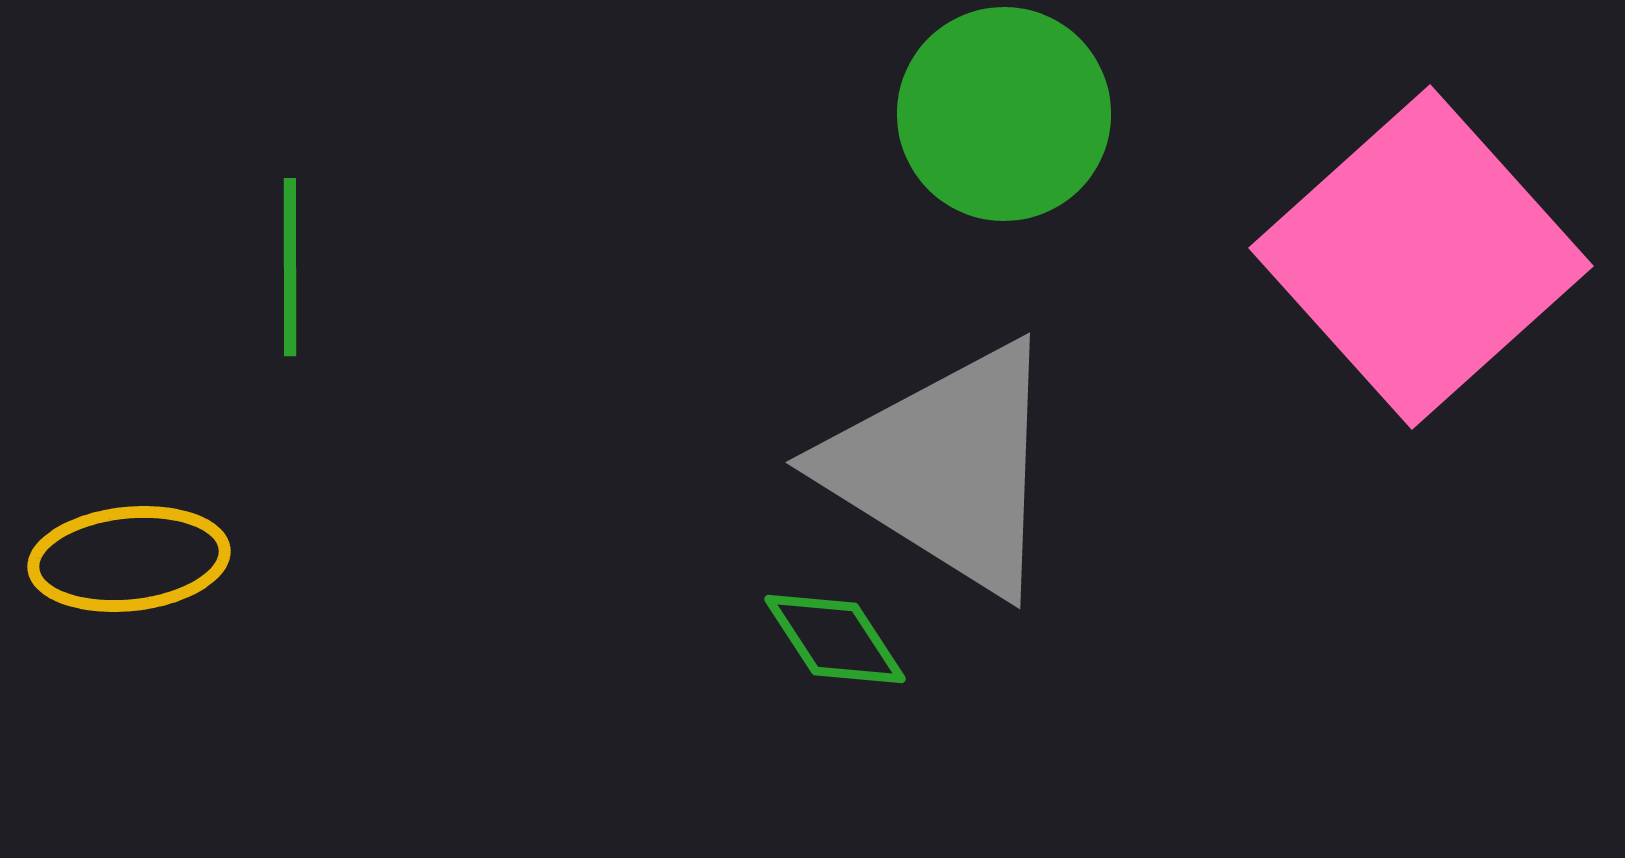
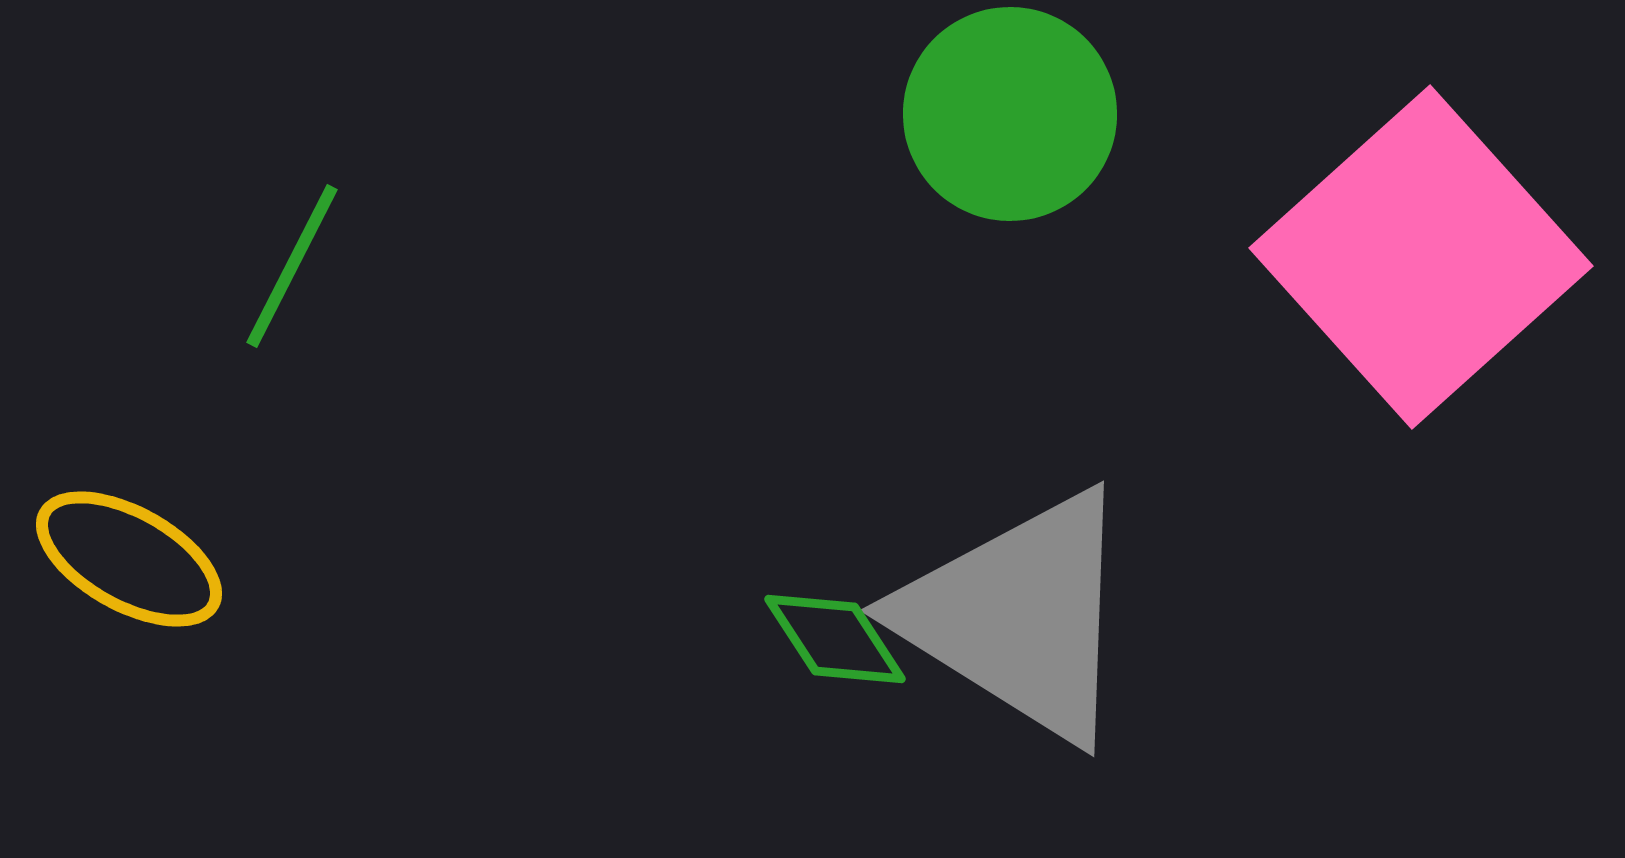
green circle: moved 6 px right
green line: moved 2 px right, 1 px up; rotated 27 degrees clockwise
gray triangle: moved 74 px right, 148 px down
yellow ellipse: rotated 35 degrees clockwise
